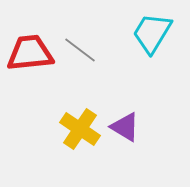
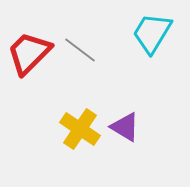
red trapezoid: moved 1 px left; rotated 39 degrees counterclockwise
